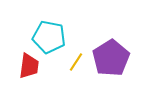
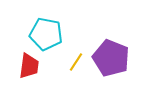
cyan pentagon: moved 3 px left, 3 px up
purple pentagon: rotated 18 degrees counterclockwise
